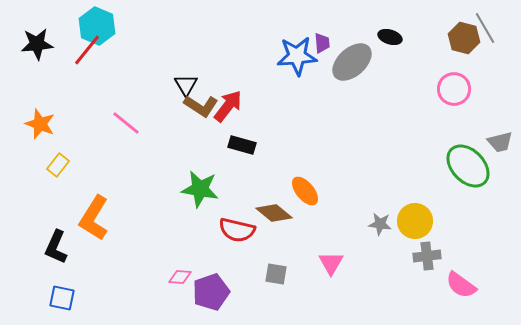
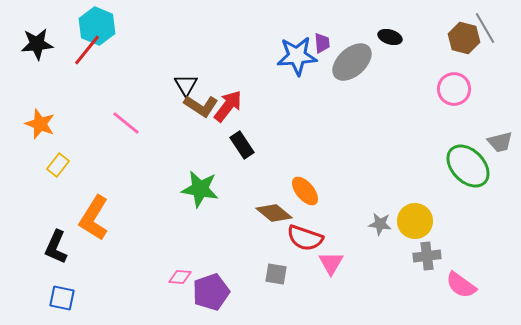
black rectangle: rotated 40 degrees clockwise
red semicircle: moved 68 px right, 8 px down; rotated 6 degrees clockwise
